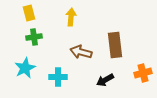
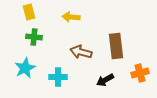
yellow rectangle: moved 1 px up
yellow arrow: rotated 90 degrees counterclockwise
green cross: rotated 14 degrees clockwise
brown rectangle: moved 1 px right, 1 px down
orange cross: moved 3 px left
